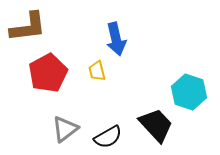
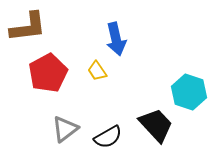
yellow trapezoid: rotated 20 degrees counterclockwise
